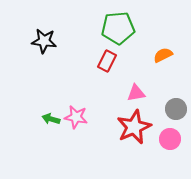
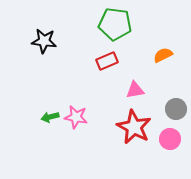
green pentagon: moved 3 px left, 4 px up; rotated 12 degrees clockwise
red rectangle: rotated 40 degrees clockwise
pink triangle: moved 1 px left, 3 px up
green arrow: moved 1 px left, 2 px up; rotated 30 degrees counterclockwise
red star: rotated 20 degrees counterclockwise
